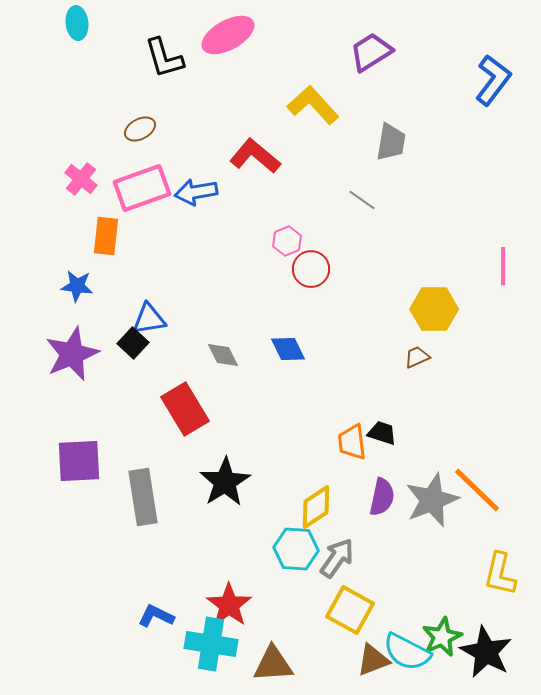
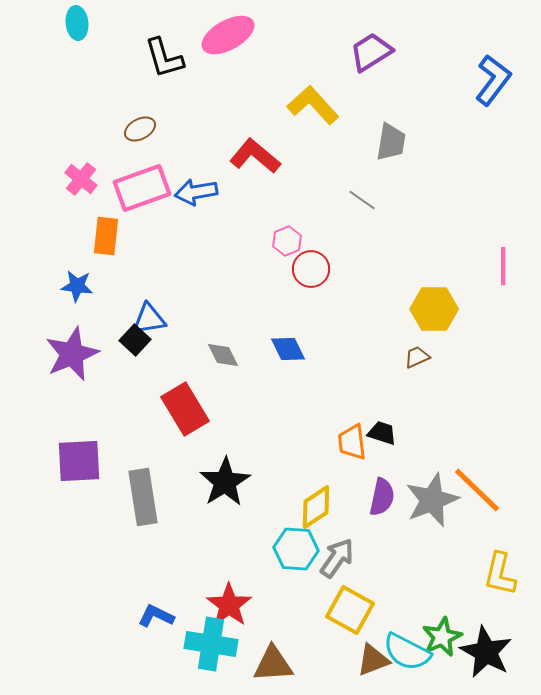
black square at (133, 343): moved 2 px right, 3 px up
